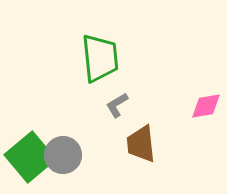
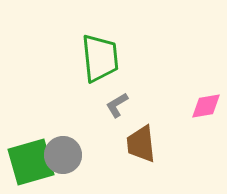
green square: moved 1 px right, 5 px down; rotated 24 degrees clockwise
